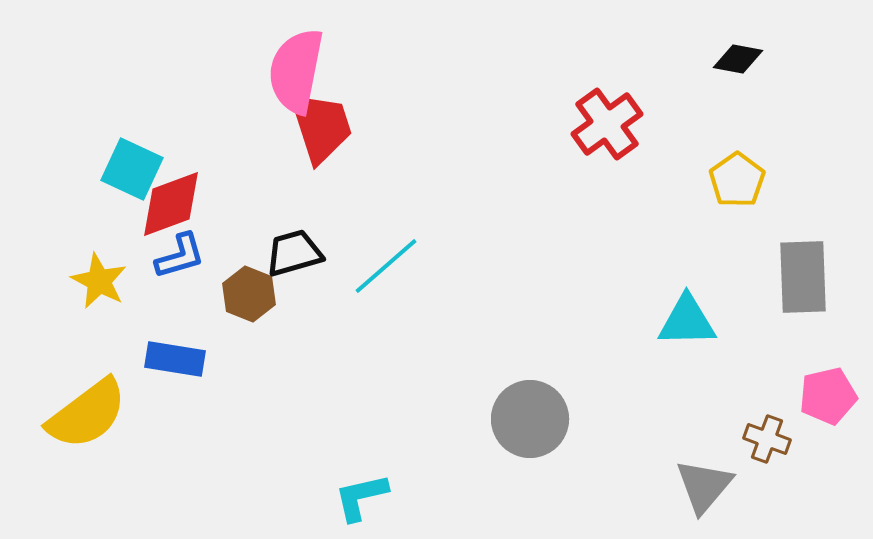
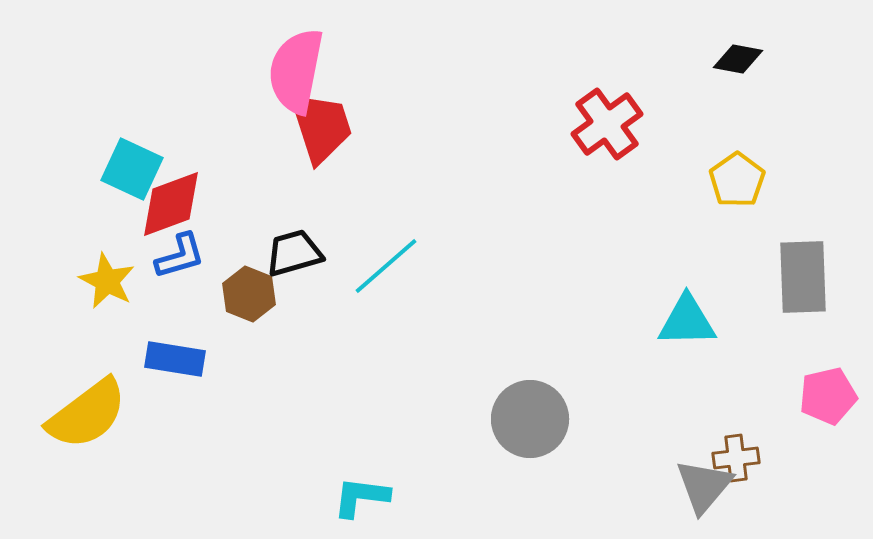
yellow star: moved 8 px right
brown cross: moved 31 px left, 19 px down; rotated 27 degrees counterclockwise
cyan L-shape: rotated 20 degrees clockwise
